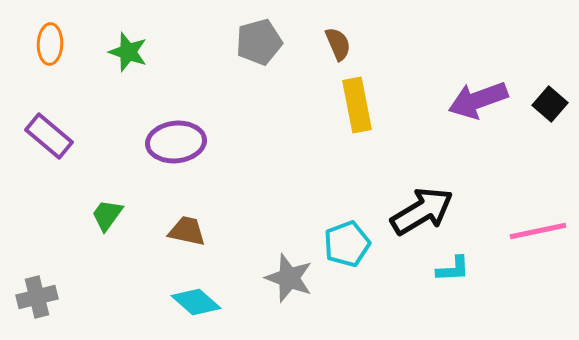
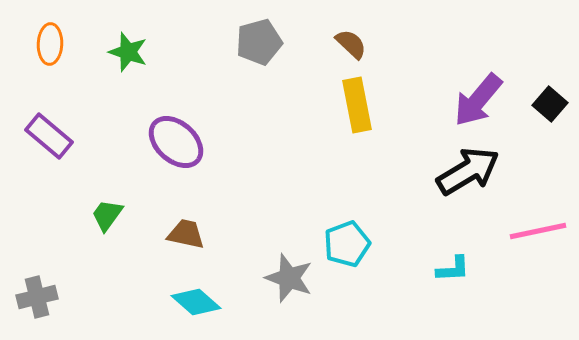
brown semicircle: moved 13 px right; rotated 24 degrees counterclockwise
purple arrow: rotated 30 degrees counterclockwise
purple ellipse: rotated 48 degrees clockwise
black arrow: moved 46 px right, 40 px up
brown trapezoid: moved 1 px left, 3 px down
